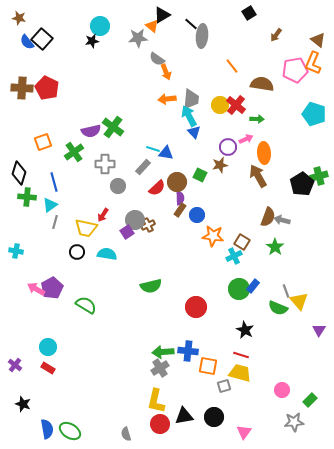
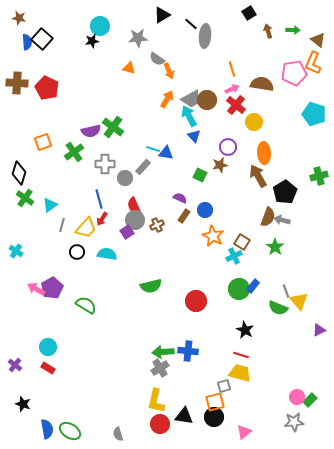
orange triangle at (152, 26): moved 23 px left, 42 px down; rotated 24 degrees counterclockwise
brown arrow at (276, 35): moved 8 px left, 4 px up; rotated 128 degrees clockwise
gray ellipse at (202, 36): moved 3 px right
blue semicircle at (27, 42): rotated 147 degrees counterclockwise
orange line at (232, 66): moved 3 px down; rotated 21 degrees clockwise
pink pentagon at (295, 70): moved 1 px left, 3 px down
orange arrow at (166, 72): moved 3 px right, 1 px up
brown cross at (22, 88): moved 5 px left, 5 px up
orange arrow at (167, 99): rotated 126 degrees clockwise
gray trapezoid at (191, 99): rotated 55 degrees clockwise
yellow circle at (220, 105): moved 34 px right, 17 px down
green arrow at (257, 119): moved 36 px right, 89 px up
blue triangle at (194, 132): moved 4 px down
pink arrow at (246, 139): moved 14 px left, 50 px up
blue line at (54, 182): moved 45 px right, 17 px down
brown circle at (177, 182): moved 30 px right, 82 px up
black pentagon at (302, 184): moved 17 px left, 8 px down
gray circle at (118, 186): moved 7 px right, 8 px up
red semicircle at (157, 188): moved 23 px left, 18 px down; rotated 108 degrees clockwise
green cross at (27, 197): moved 2 px left, 1 px down; rotated 30 degrees clockwise
purple semicircle at (180, 198): rotated 64 degrees counterclockwise
brown rectangle at (180, 210): moved 4 px right, 6 px down
red arrow at (103, 215): moved 1 px left, 4 px down
blue circle at (197, 215): moved 8 px right, 5 px up
gray line at (55, 222): moved 7 px right, 3 px down
brown cross at (148, 225): moved 9 px right
yellow trapezoid at (86, 228): rotated 60 degrees counterclockwise
orange star at (213, 236): rotated 20 degrees clockwise
cyan cross at (16, 251): rotated 24 degrees clockwise
red circle at (196, 307): moved 6 px up
purple triangle at (319, 330): rotated 32 degrees clockwise
orange square at (208, 366): moved 7 px right, 36 px down; rotated 24 degrees counterclockwise
pink circle at (282, 390): moved 15 px right, 7 px down
black triangle at (184, 416): rotated 18 degrees clockwise
pink triangle at (244, 432): rotated 14 degrees clockwise
gray semicircle at (126, 434): moved 8 px left
